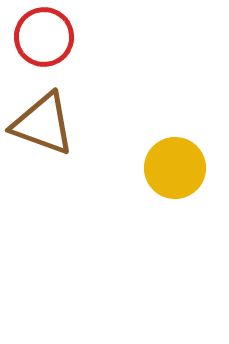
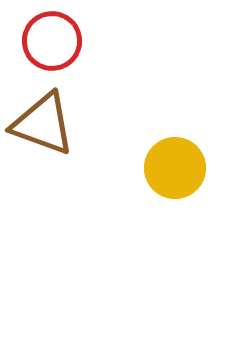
red circle: moved 8 px right, 4 px down
